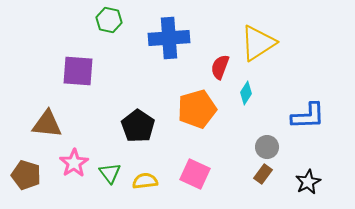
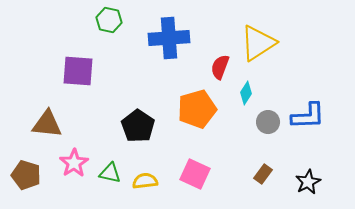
gray circle: moved 1 px right, 25 px up
green triangle: rotated 40 degrees counterclockwise
